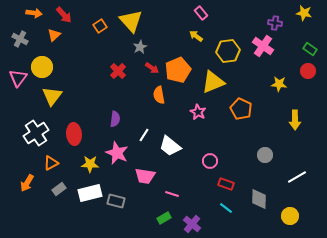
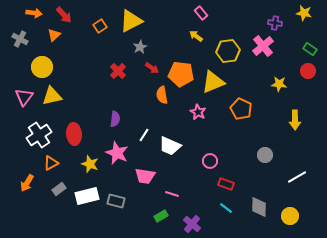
yellow triangle at (131, 21): rotated 45 degrees clockwise
pink cross at (263, 46): rotated 15 degrees clockwise
orange pentagon at (178, 70): moved 3 px right, 4 px down; rotated 30 degrees clockwise
pink triangle at (18, 78): moved 6 px right, 19 px down
orange semicircle at (159, 95): moved 3 px right
yellow triangle at (52, 96): rotated 40 degrees clockwise
white cross at (36, 133): moved 3 px right, 2 px down
white trapezoid at (170, 146): rotated 15 degrees counterclockwise
yellow star at (90, 164): rotated 18 degrees clockwise
white rectangle at (90, 193): moved 3 px left, 3 px down
gray diamond at (259, 199): moved 8 px down
green rectangle at (164, 218): moved 3 px left, 2 px up
